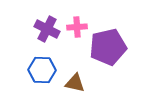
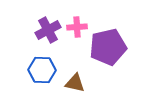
purple cross: moved 1 px right, 1 px down; rotated 35 degrees clockwise
